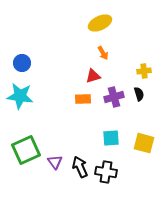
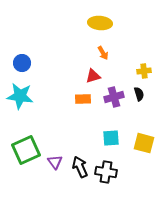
yellow ellipse: rotated 30 degrees clockwise
